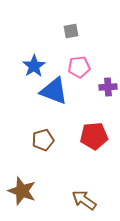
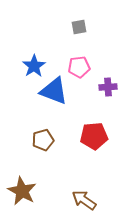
gray square: moved 8 px right, 4 px up
brown star: rotated 8 degrees clockwise
